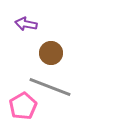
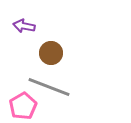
purple arrow: moved 2 px left, 2 px down
gray line: moved 1 px left
